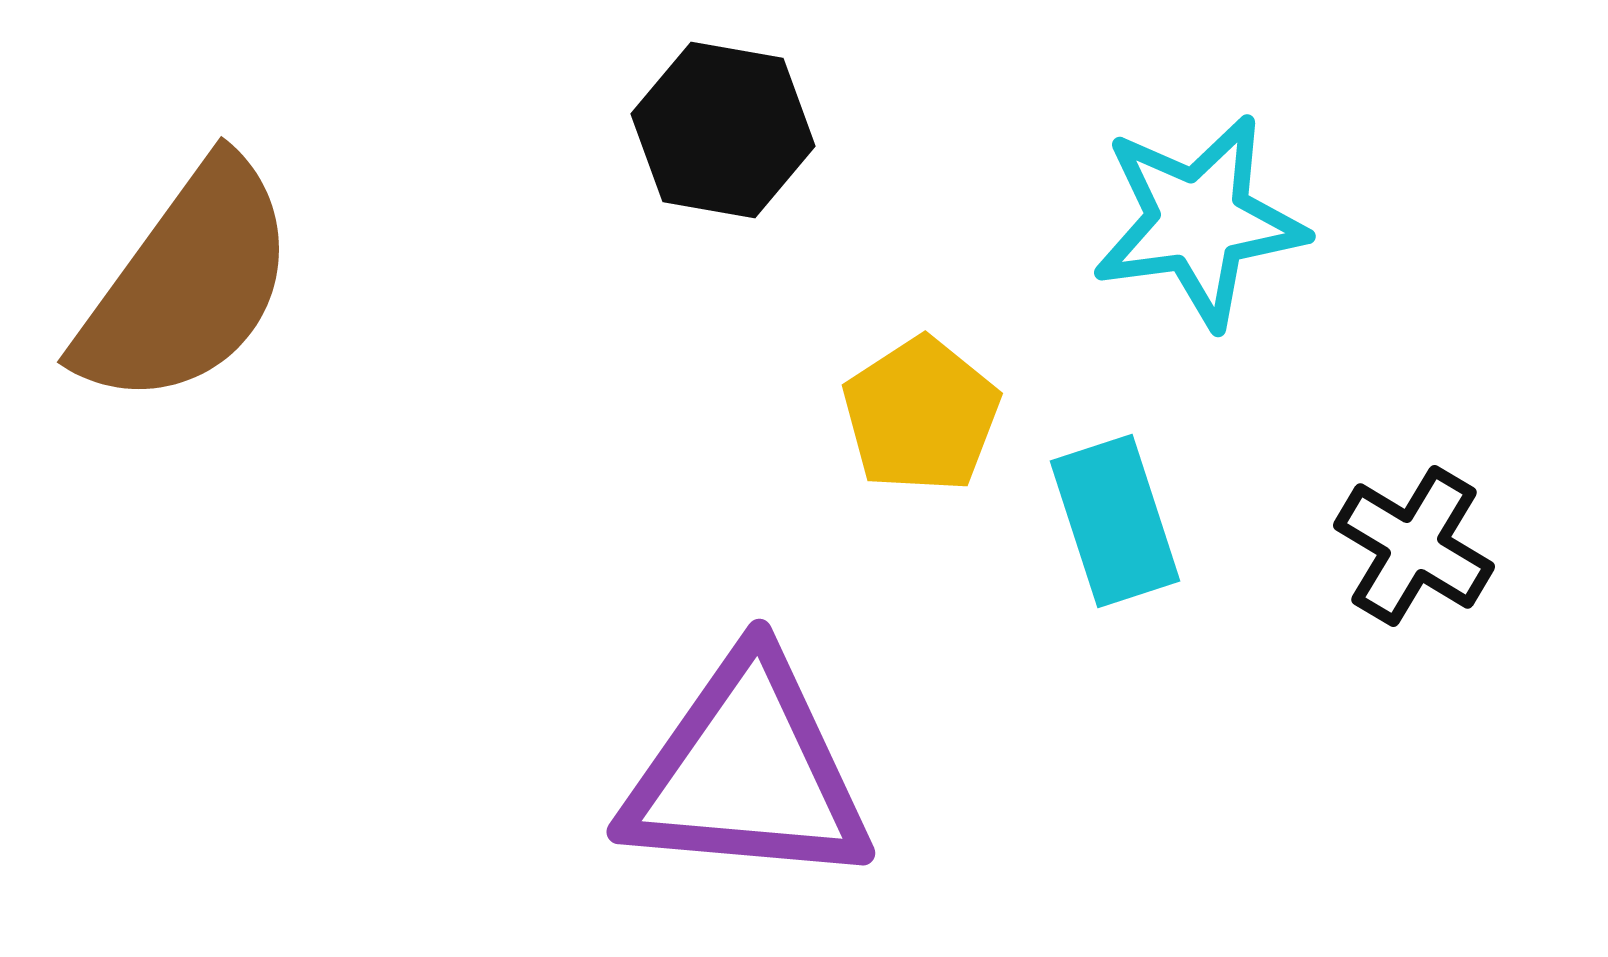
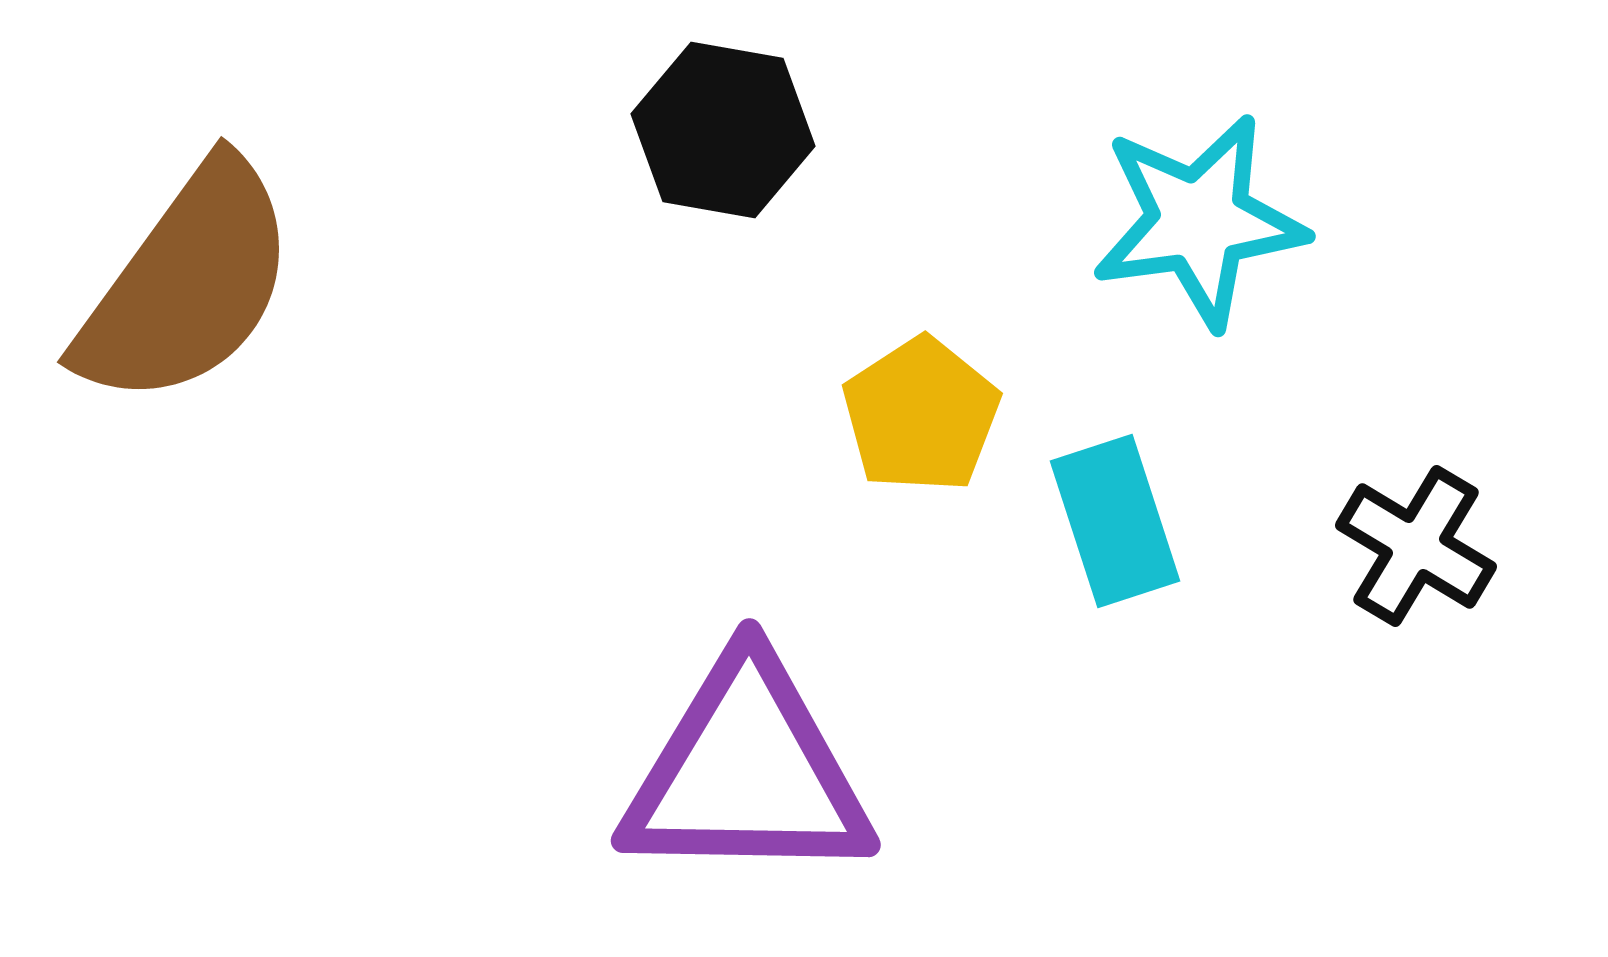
black cross: moved 2 px right
purple triangle: rotated 4 degrees counterclockwise
